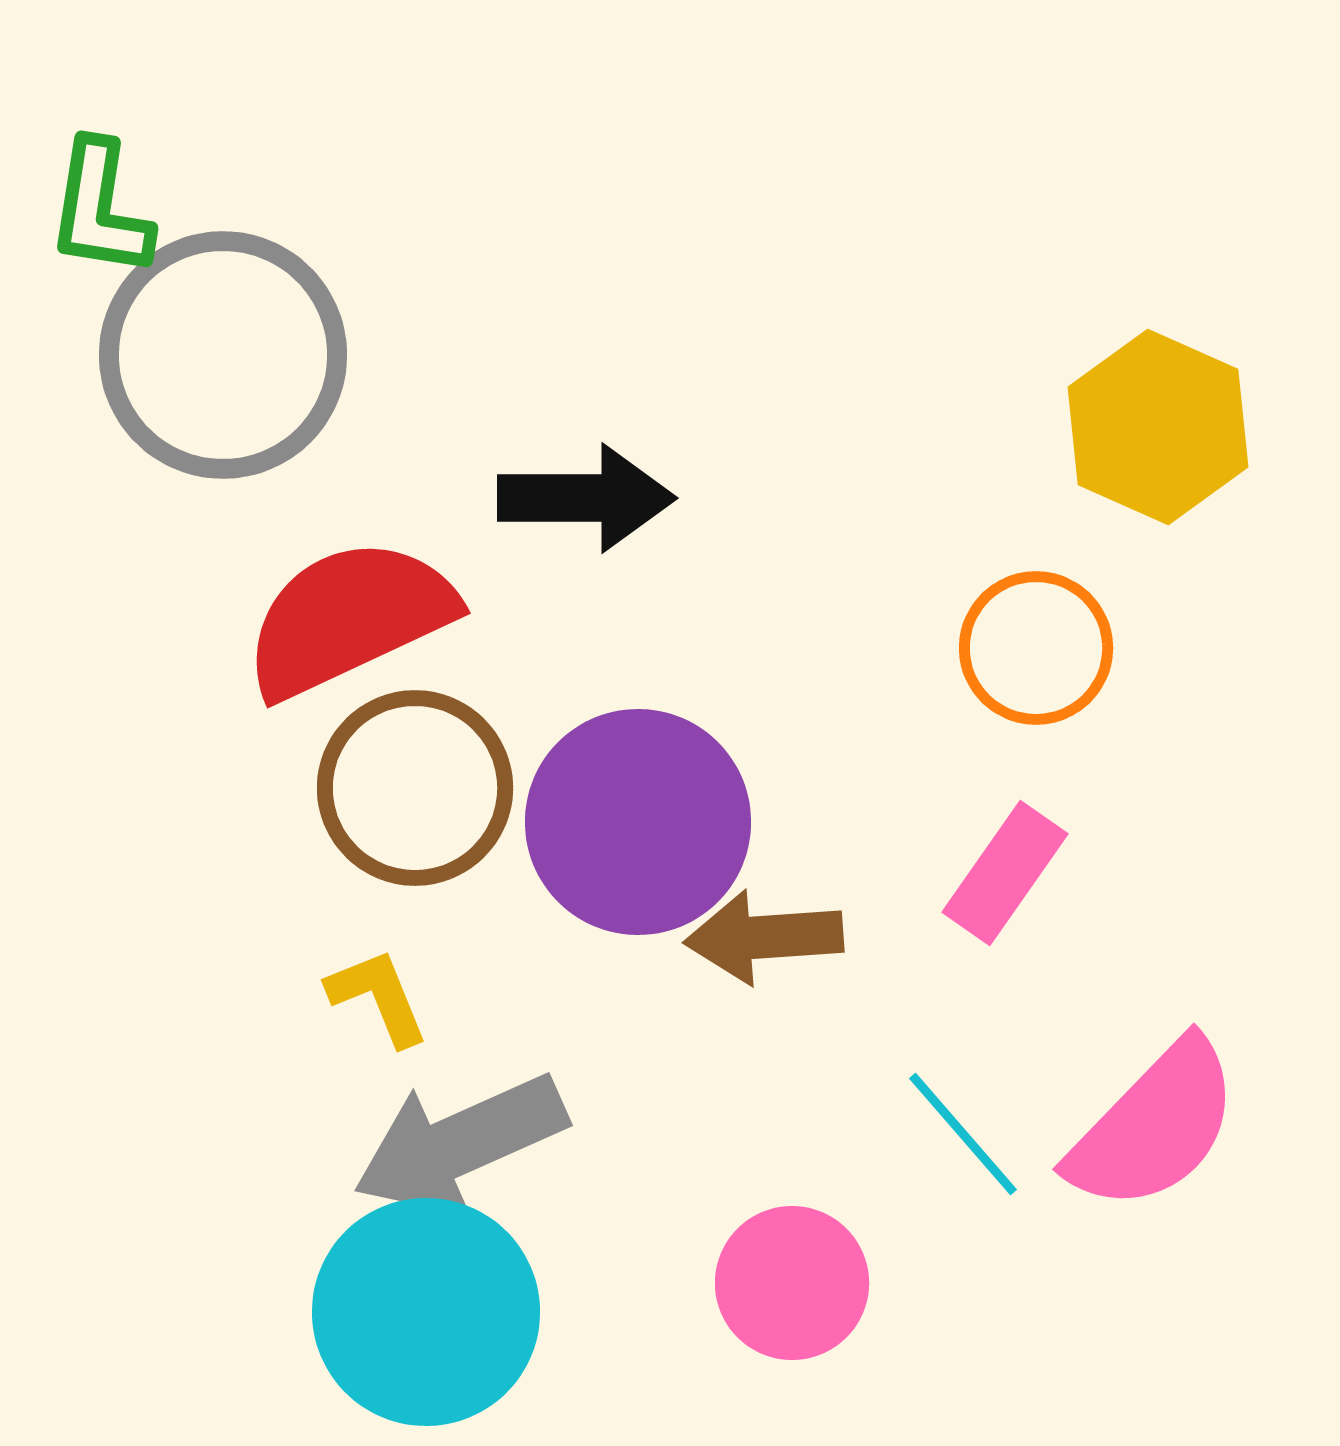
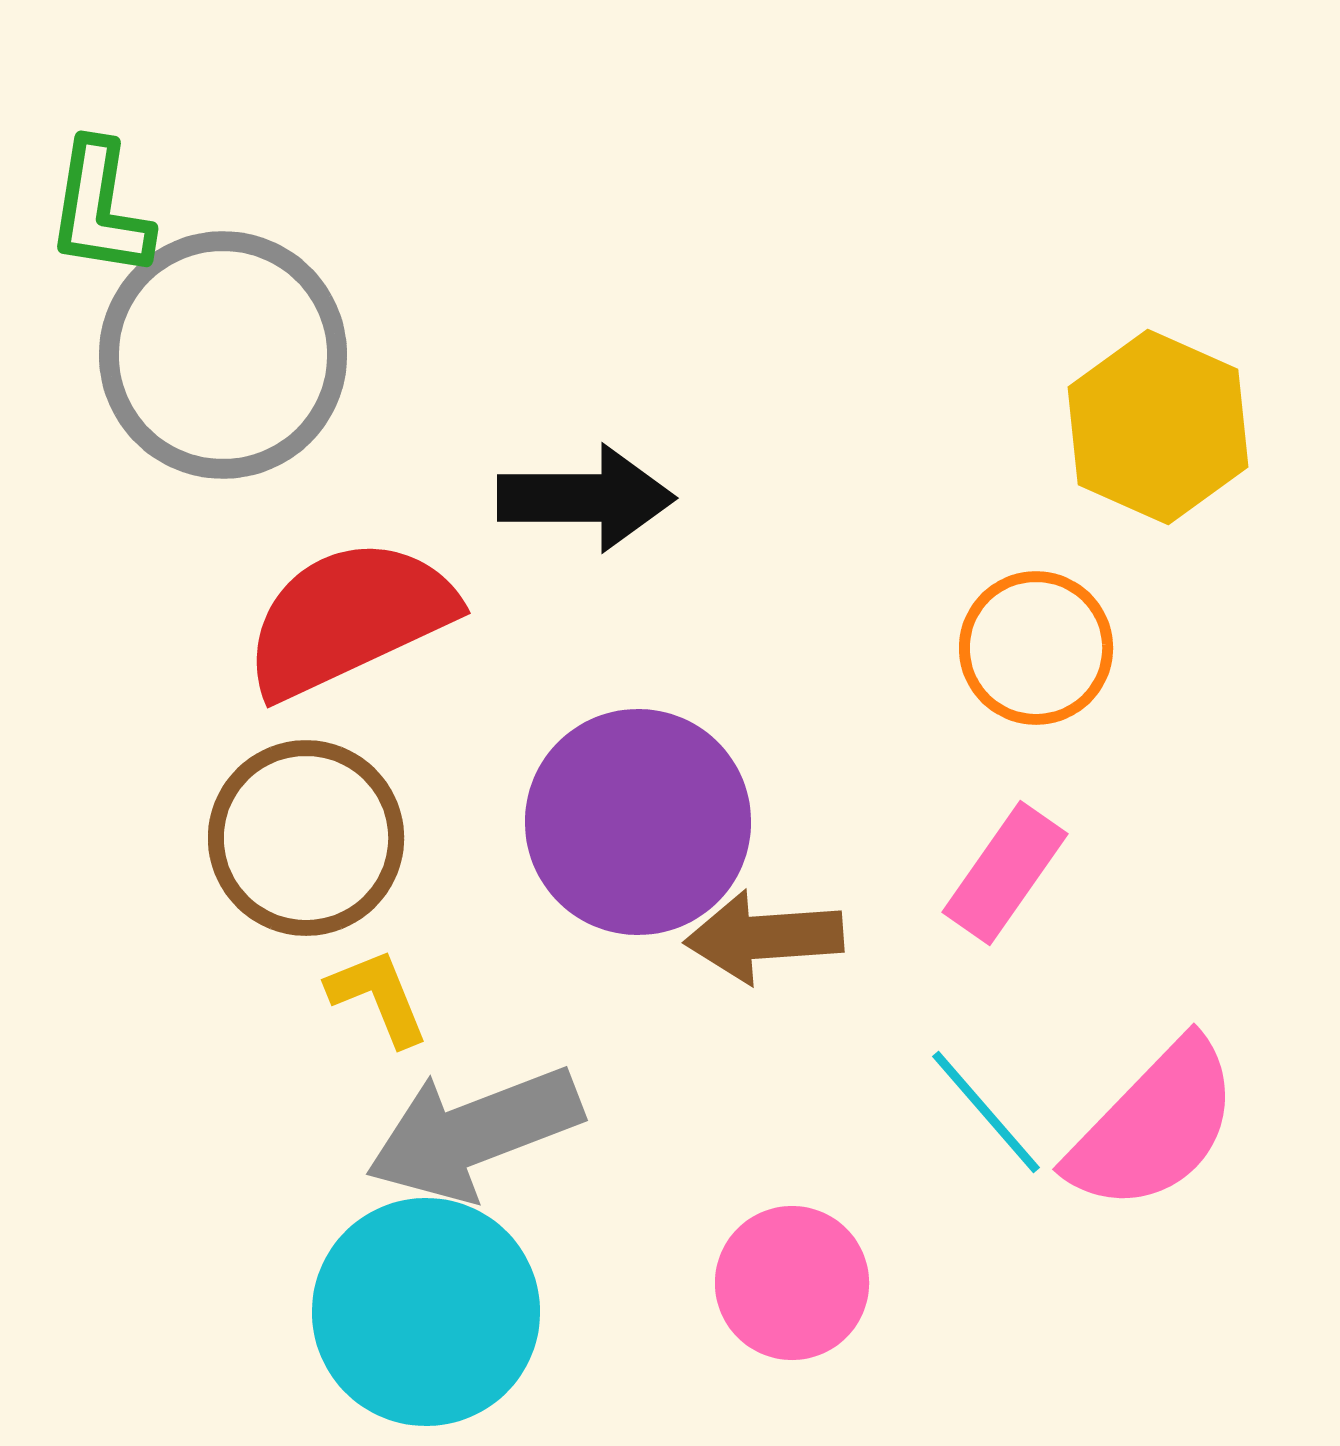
brown circle: moved 109 px left, 50 px down
cyan line: moved 23 px right, 22 px up
gray arrow: moved 14 px right, 11 px up; rotated 3 degrees clockwise
